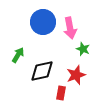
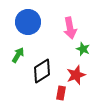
blue circle: moved 15 px left
black diamond: rotated 20 degrees counterclockwise
